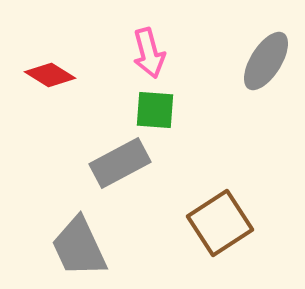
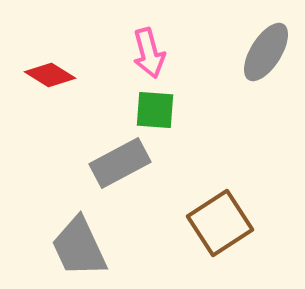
gray ellipse: moved 9 px up
